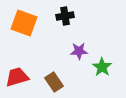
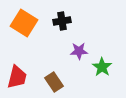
black cross: moved 3 px left, 5 px down
orange square: rotated 12 degrees clockwise
red trapezoid: rotated 120 degrees clockwise
